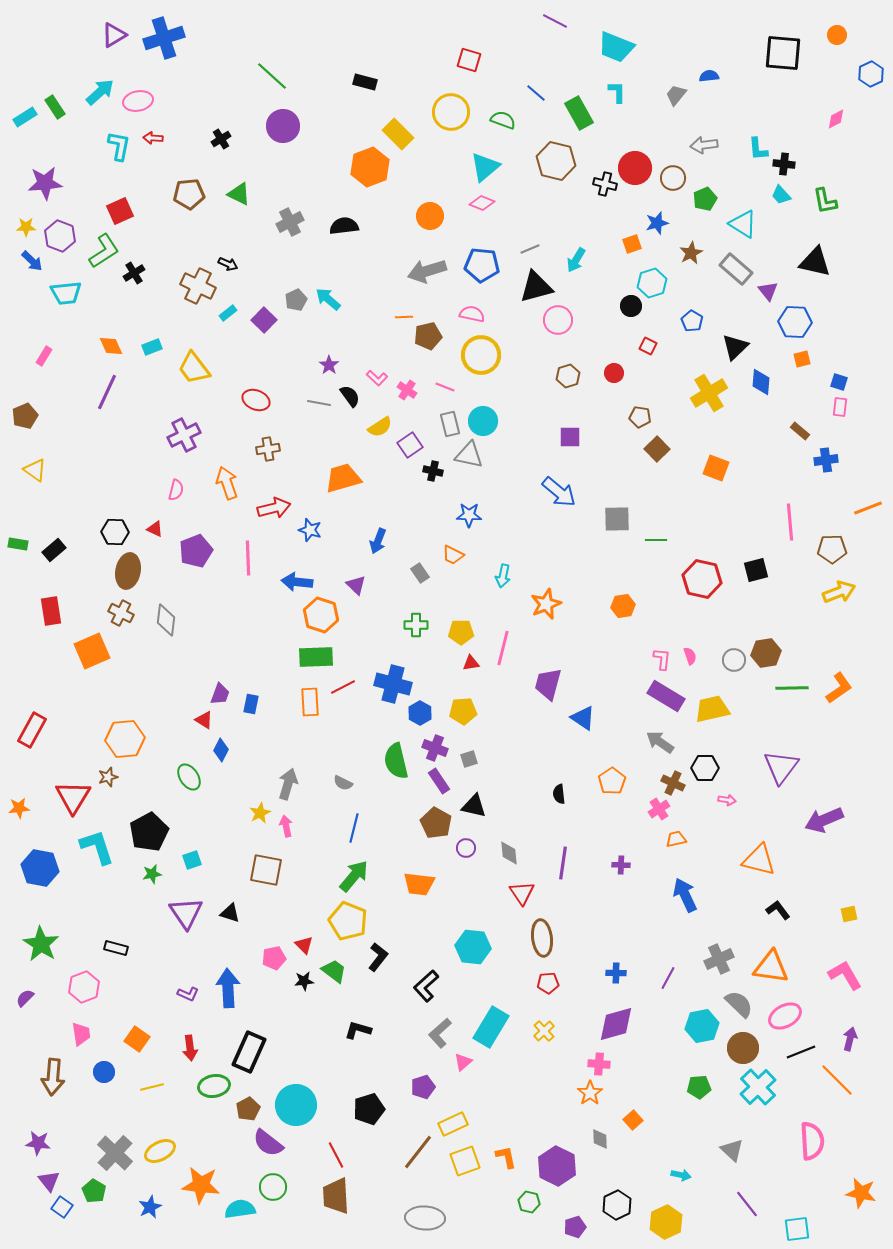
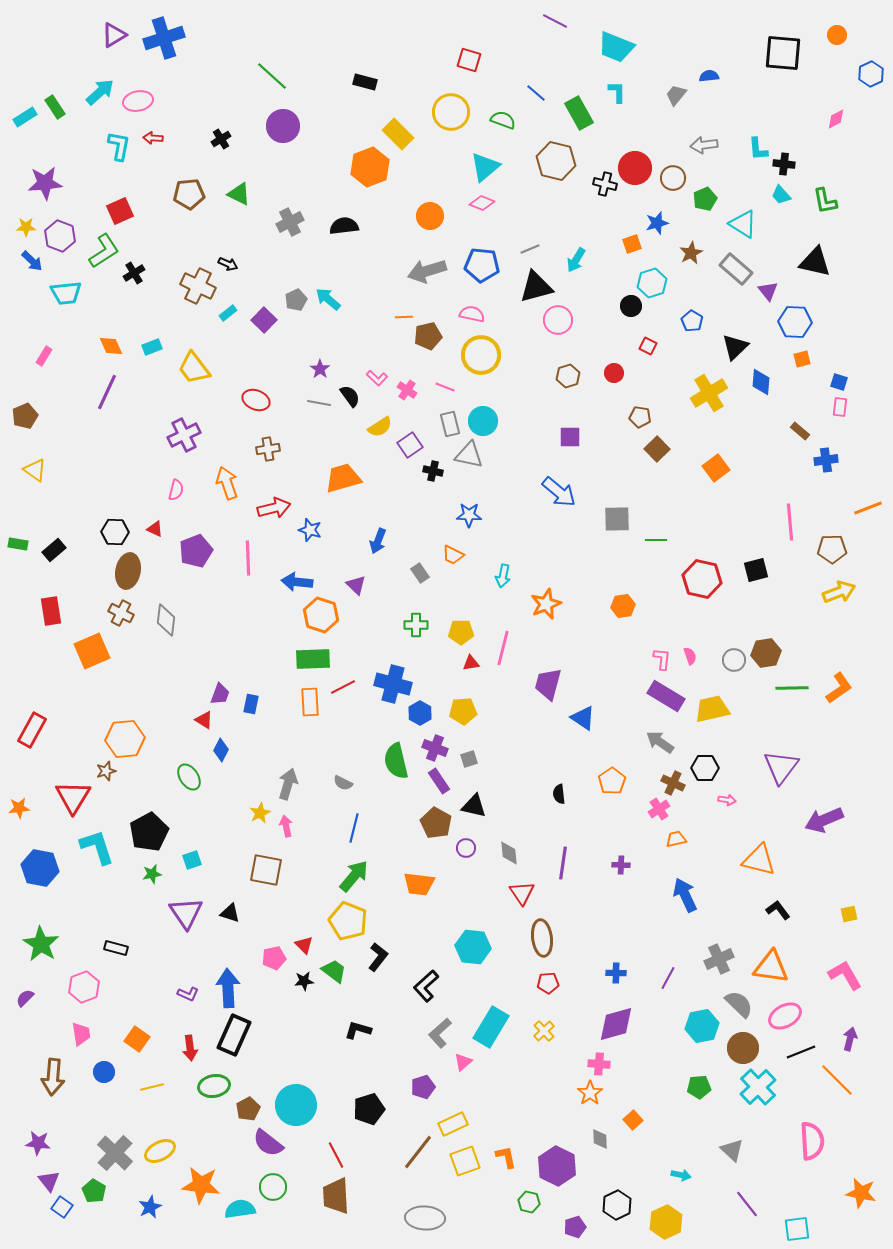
purple star at (329, 365): moved 9 px left, 4 px down
orange square at (716, 468): rotated 32 degrees clockwise
green rectangle at (316, 657): moved 3 px left, 2 px down
brown star at (108, 777): moved 2 px left, 6 px up
black rectangle at (249, 1052): moved 15 px left, 17 px up
